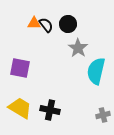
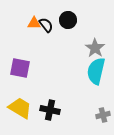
black circle: moved 4 px up
gray star: moved 17 px right
